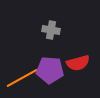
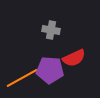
red semicircle: moved 4 px left, 5 px up; rotated 10 degrees counterclockwise
